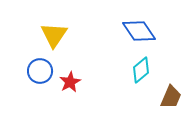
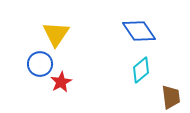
yellow triangle: moved 2 px right, 1 px up
blue circle: moved 7 px up
red star: moved 9 px left
brown trapezoid: rotated 30 degrees counterclockwise
